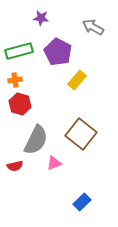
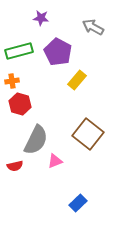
orange cross: moved 3 px left, 1 px down
brown square: moved 7 px right
pink triangle: moved 1 px right, 2 px up
blue rectangle: moved 4 px left, 1 px down
